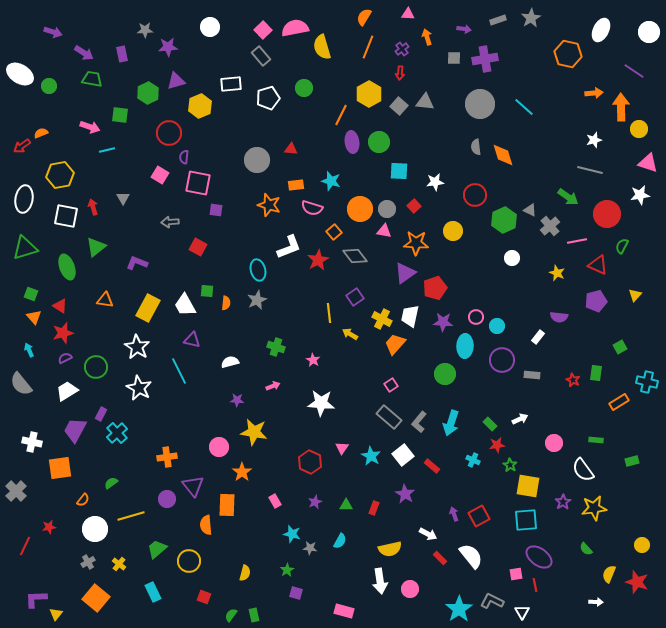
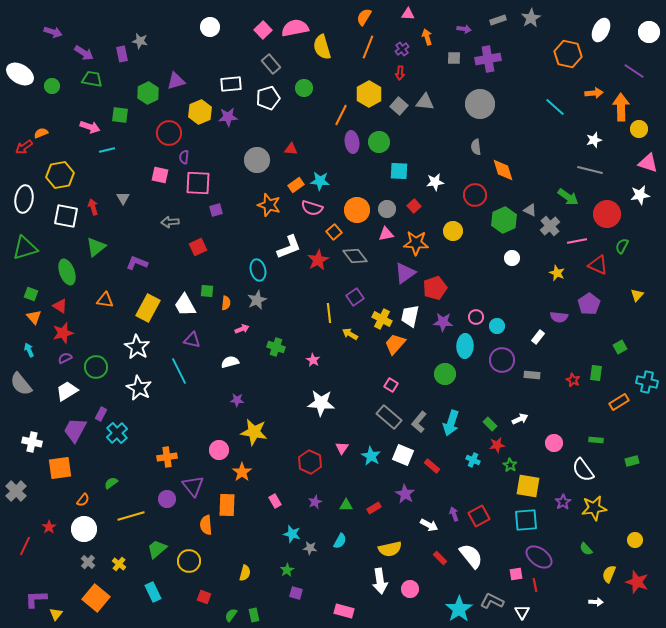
gray star at (145, 30): moved 5 px left, 11 px down; rotated 14 degrees clockwise
purple star at (168, 47): moved 60 px right, 70 px down
gray rectangle at (261, 56): moved 10 px right, 8 px down
purple cross at (485, 59): moved 3 px right
green circle at (49, 86): moved 3 px right
yellow hexagon at (200, 106): moved 6 px down
cyan line at (524, 107): moved 31 px right
red arrow at (22, 146): moved 2 px right, 1 px down
orange diamond at (503, 155): moved 15 px down
pink square at (160, 175): rotated 18 degrees counterclockwise
cyan star at (331, 181): moved 11 px left; rotated 12 degrees counterclockwise
pink square at (198, 183): rotated 8 degrees counterclockwise
orange rectangle at (296, 185): rotated 28 degrees counterclockwise
orange circle at (360, 209): moved 3 px left, 1 px down
purple square at (216, 210): rotated 24 degrees counterclockwise
pink triangle at (384, 231): moved 2 px right, 3 px down; rotated 21 degrees counterclockwise
red square at (198, 247): rotated 36 degrees clockwise
green ellipse at (67, 267): moved 5 px down
yellow triangle at (635, 295): moved 2 px right
purple pentagon at (596, 301): moved 7 px left, 3 px down; rotated 20 degrees counterclockwise
pink square at (391, 385): rotated 24 degrees counterclockwise
pink arrow at (273, 386): moved 31 px left, 57 px up
pink circle at (219, 447): moved 3 px down
white square at (403, 455): rotated 30 degrees counterclockwise
red rectangle at (374, 508): rotated 40 degrees clockwise
red star at (49, 527): rotated 24 degrees counterclockwise
white circle at (95, 529): moved 11 px left
white arrow at (428, 534): moved 1 px right, 9 px up
yellow circle at (642, 545): moved 7 px left, 5 px up
gray cross at (88, 562): rotated 16 degrees counterclockwise
